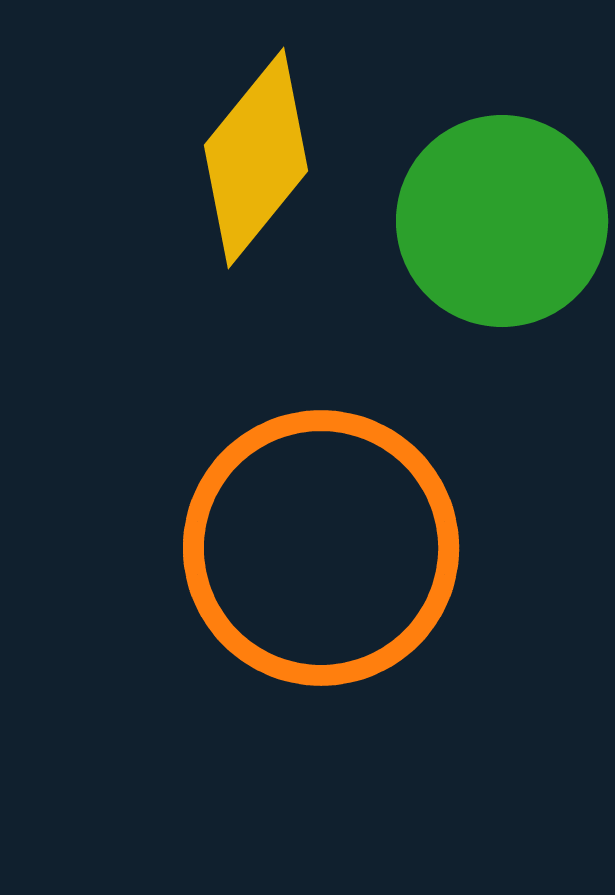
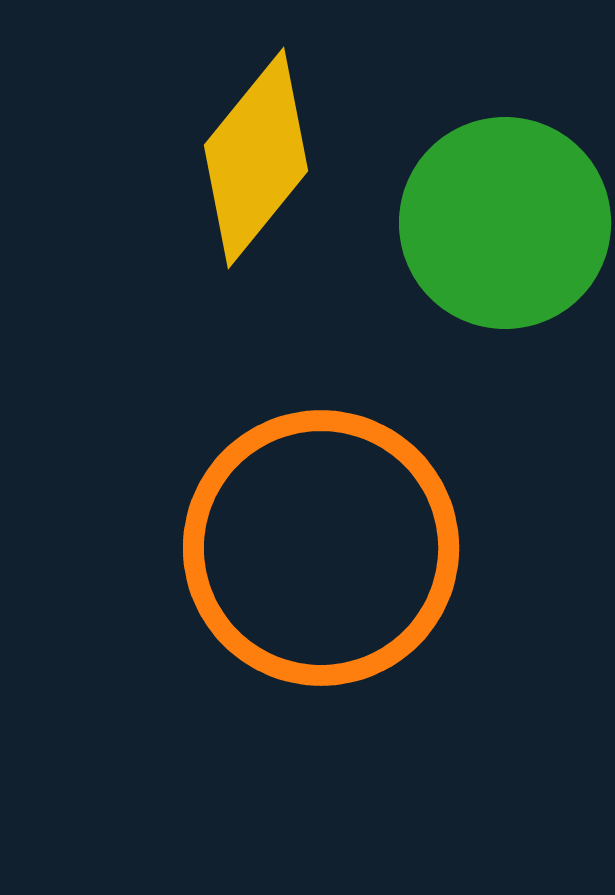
green circle: moved 3 px right, 2 px down
